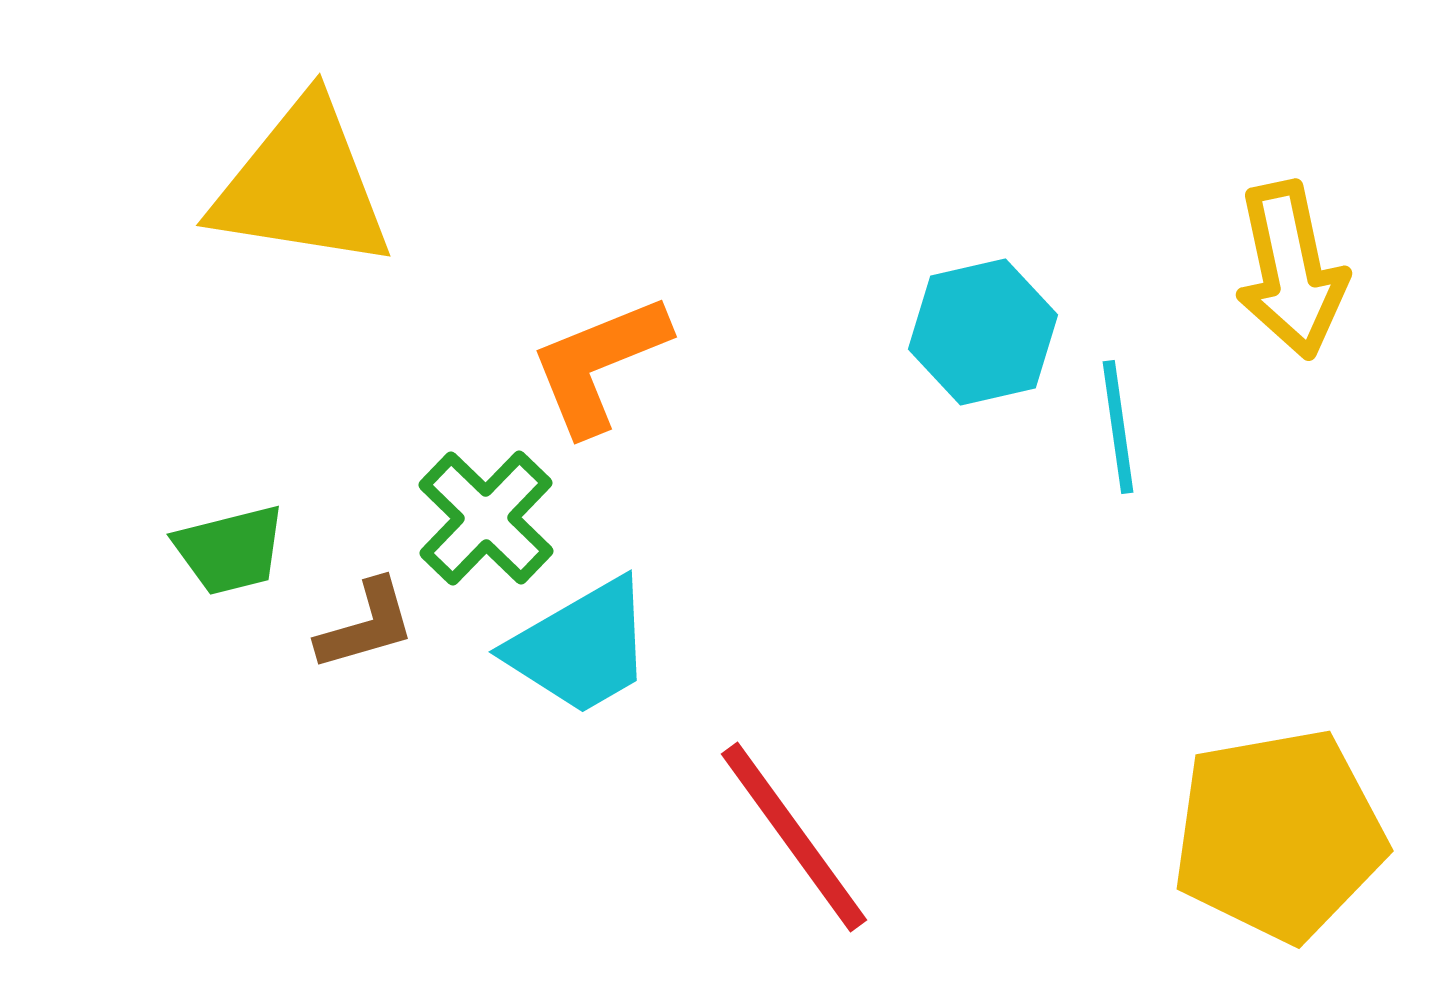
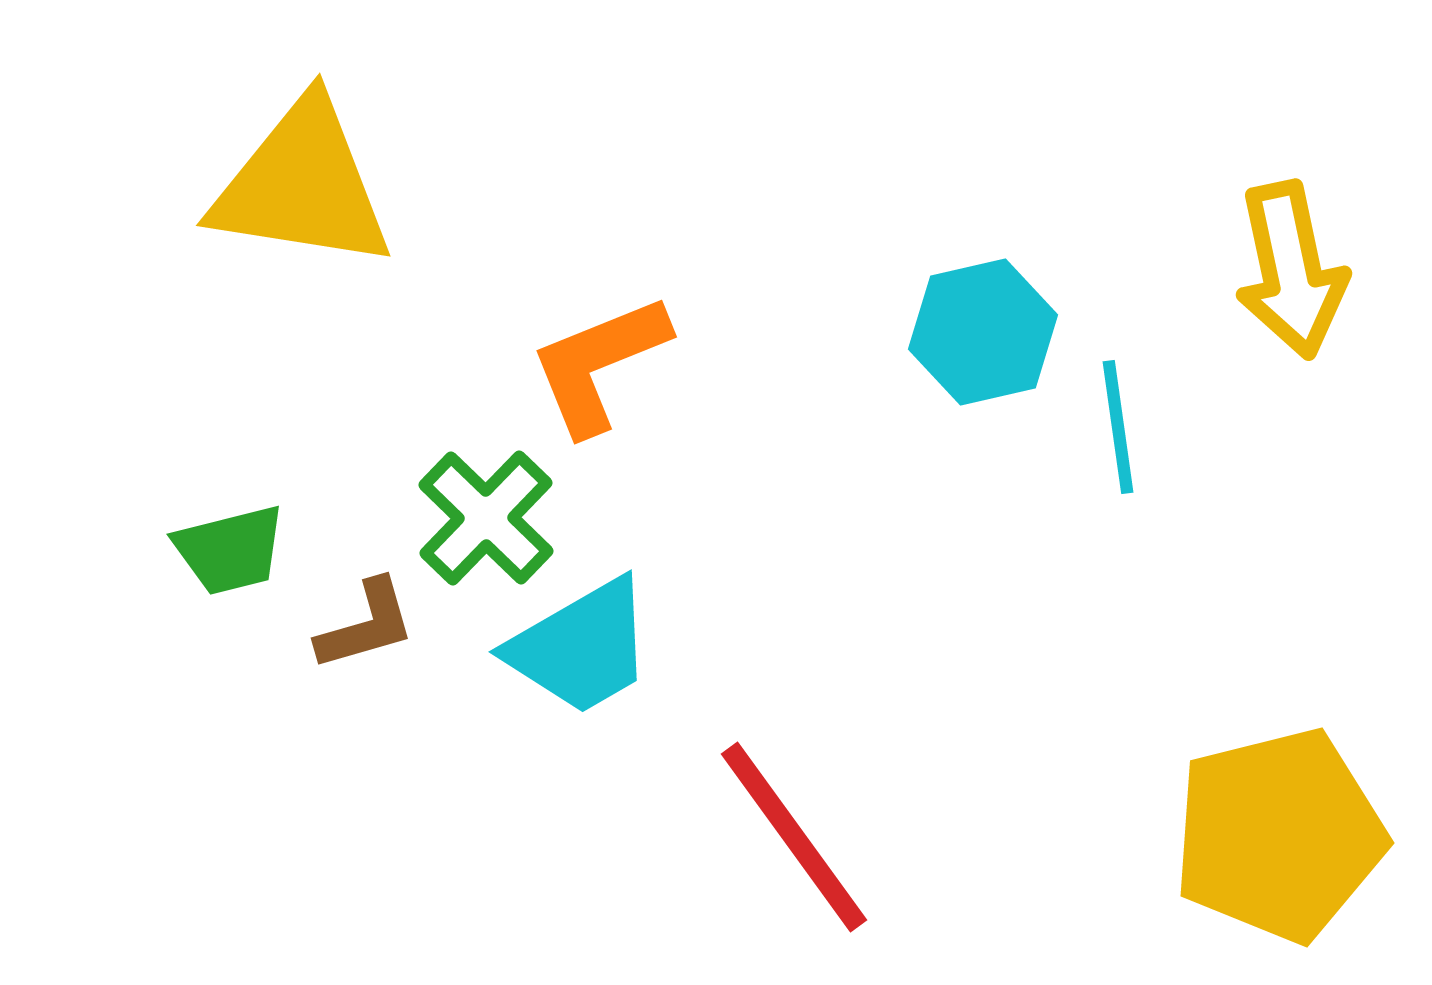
yellow pentagon: rotated 4 degrees counterclockwise
